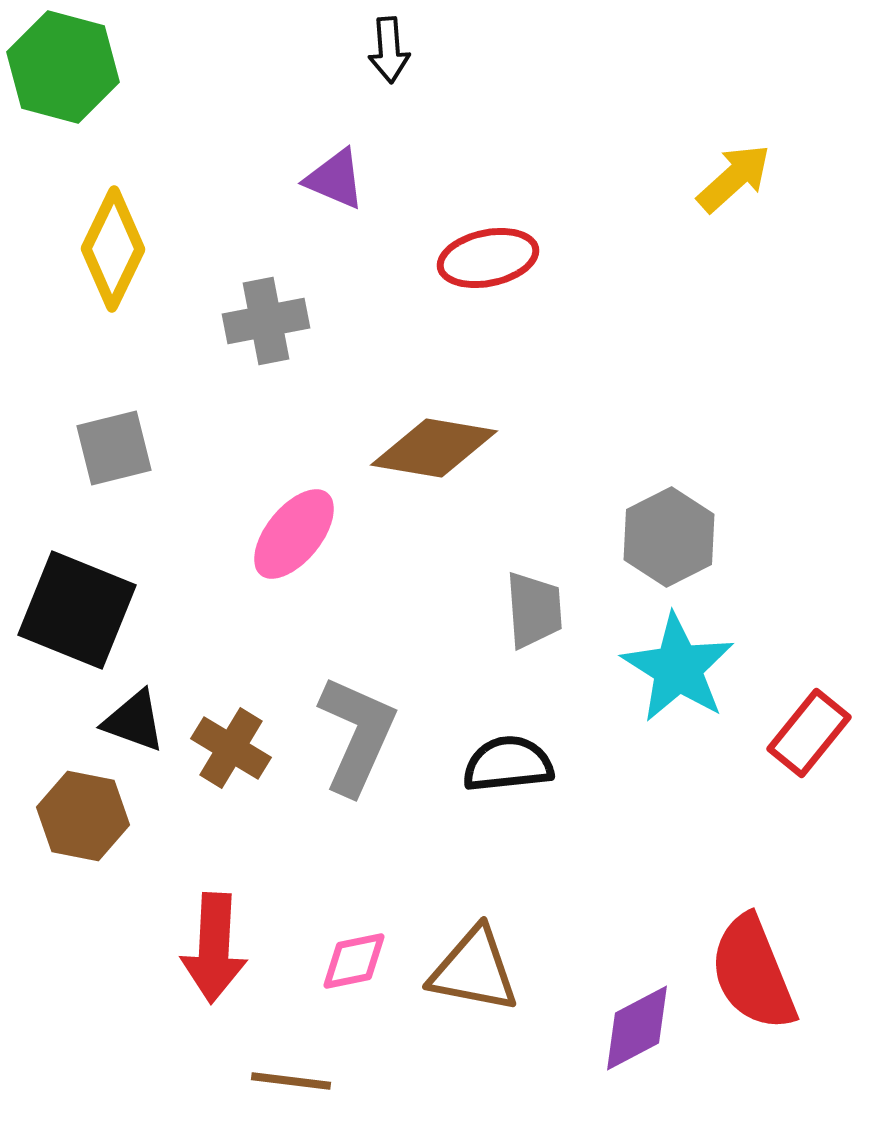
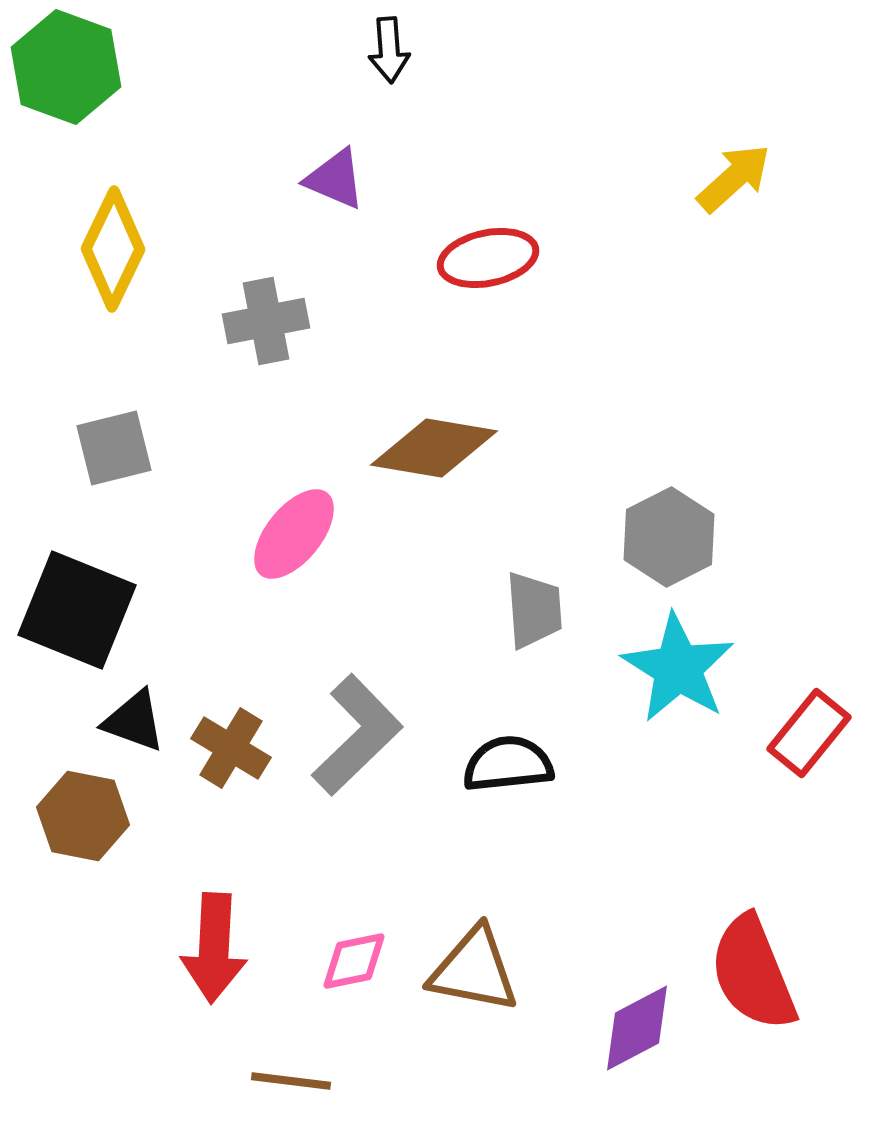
green hexagon: moved 3 px right; rotated 5 degrees clockwise
gray L-shape: rotated 22 degrees clockwise
